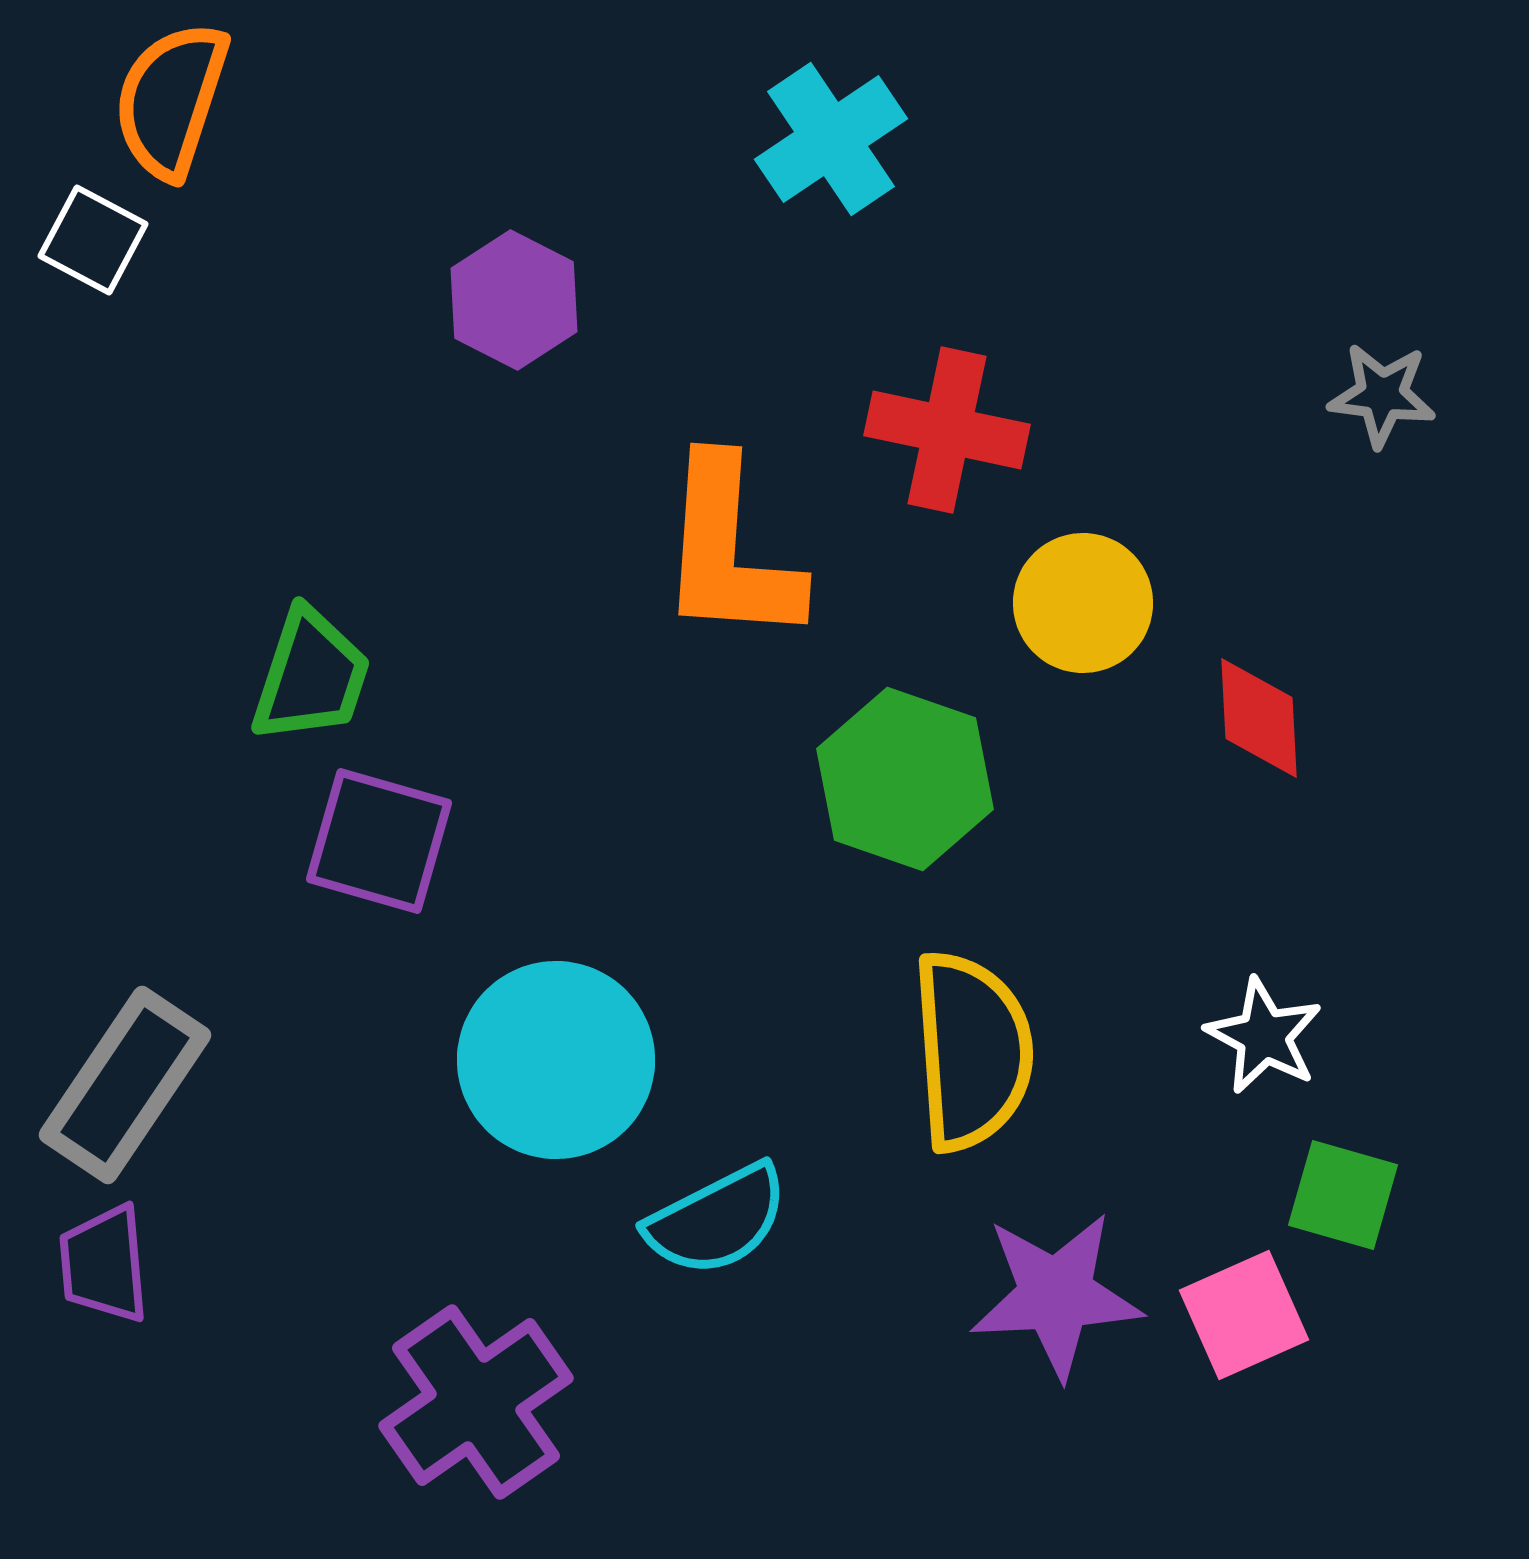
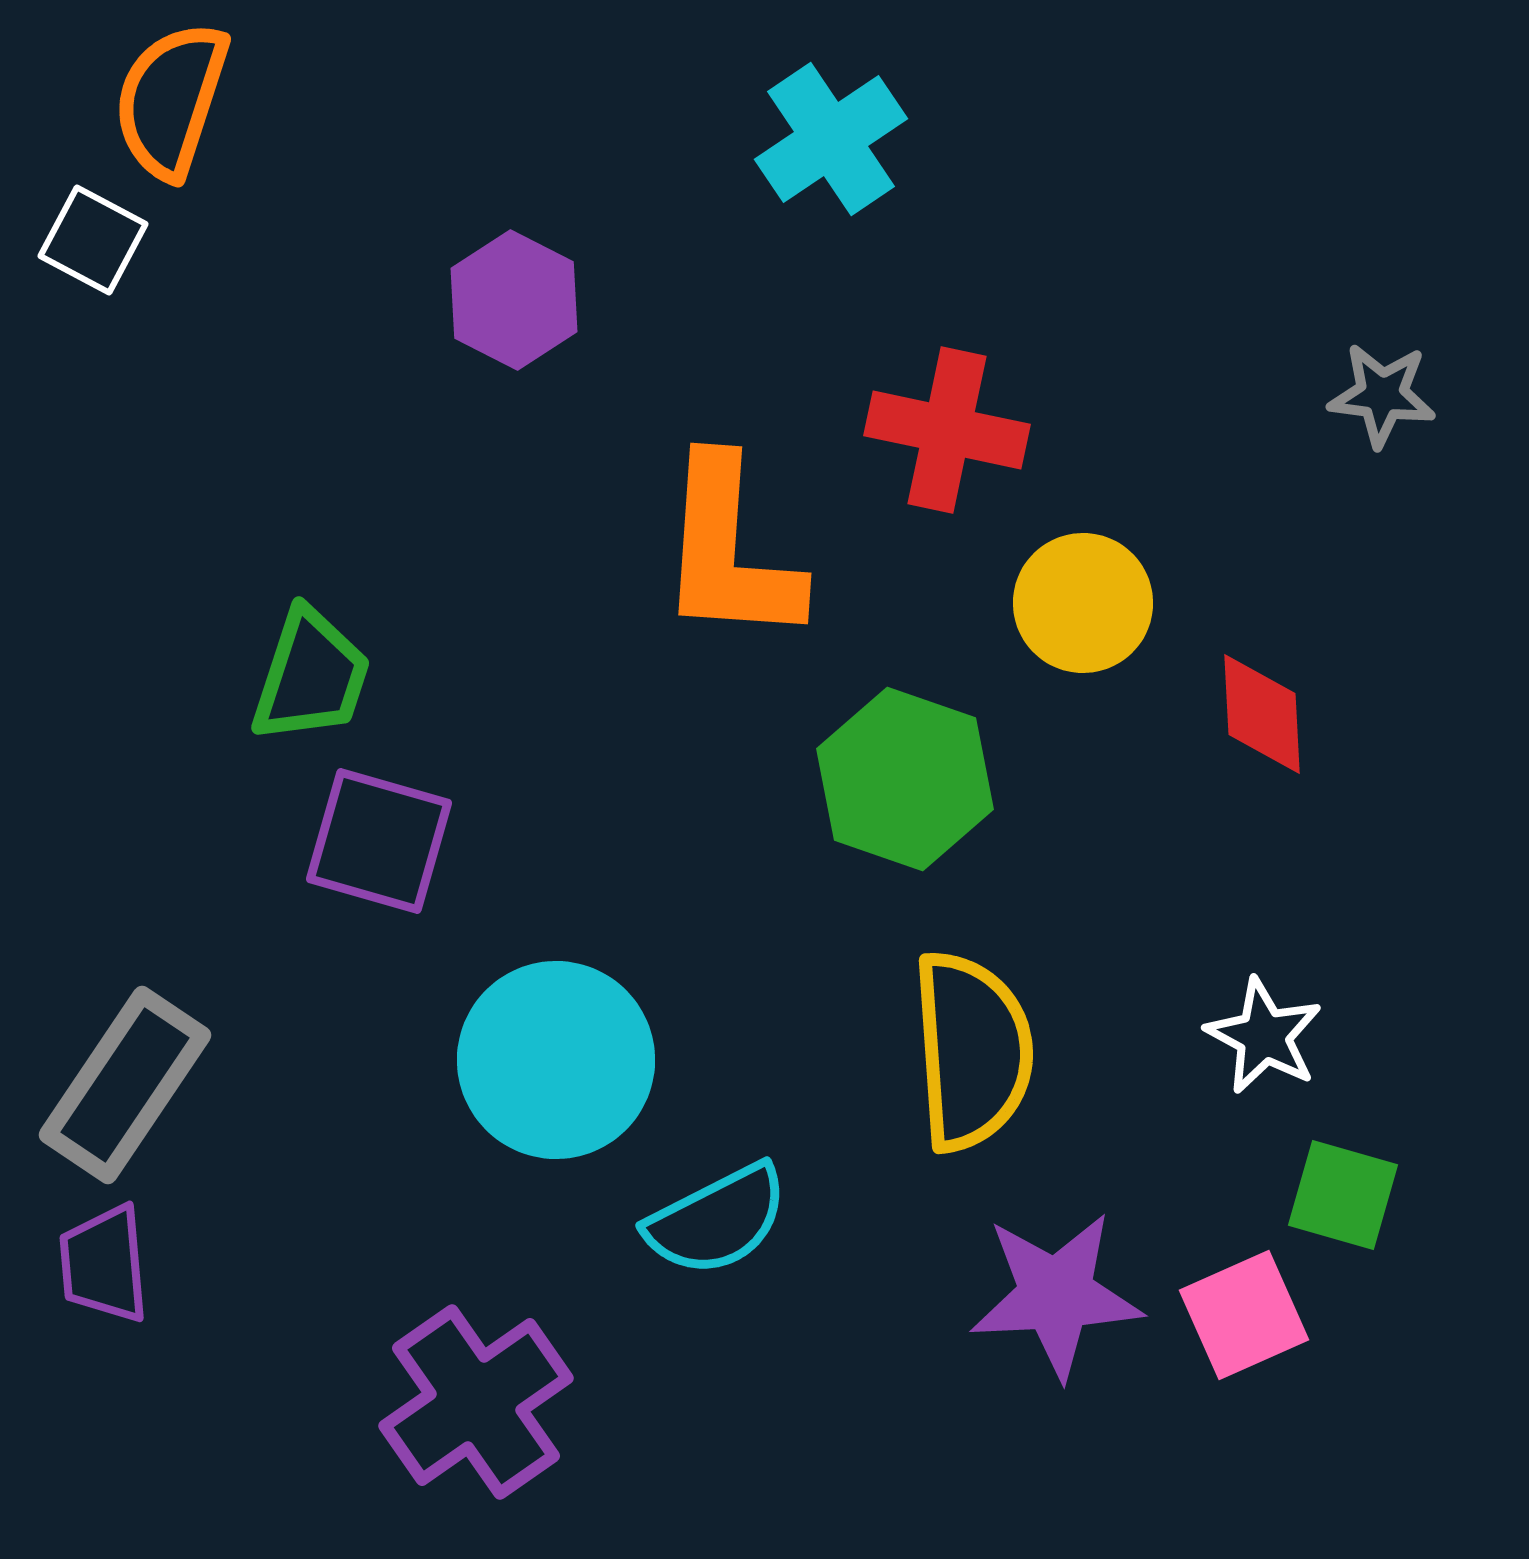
red diamond: moved 3 px right, 4 px up
